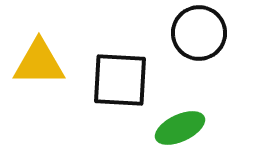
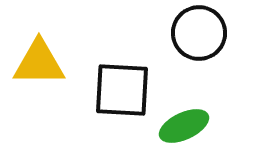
black square: moved 2 px right, 10 px down
green ellipse: moved 4 px right, 2 px up
